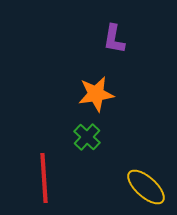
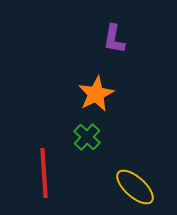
orange star: rotated 18 degrees counterclockwise
red line: moved 5 px up
yellow ellipse: moved 11 px left
